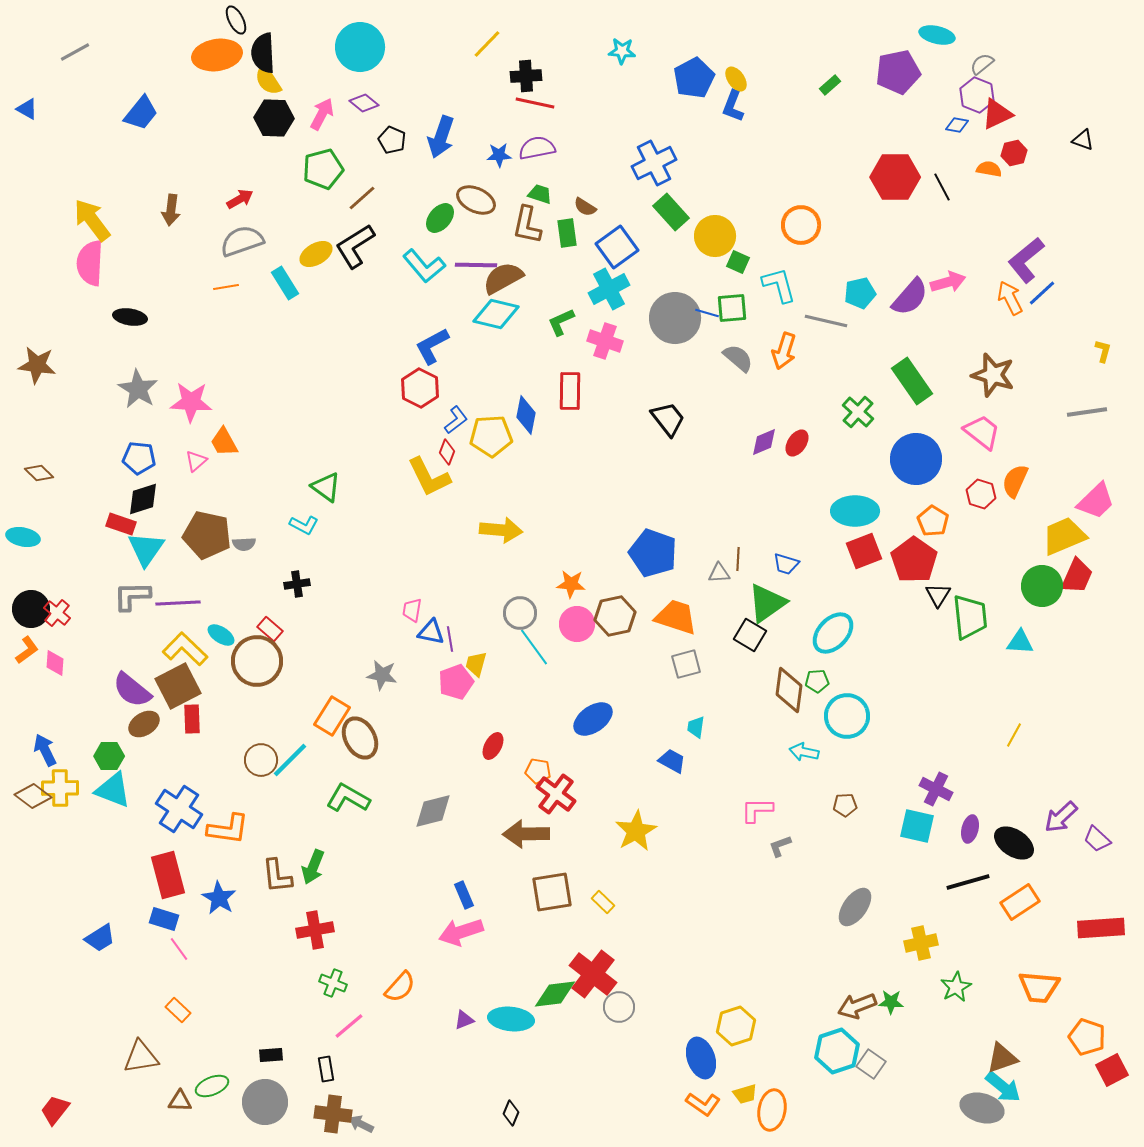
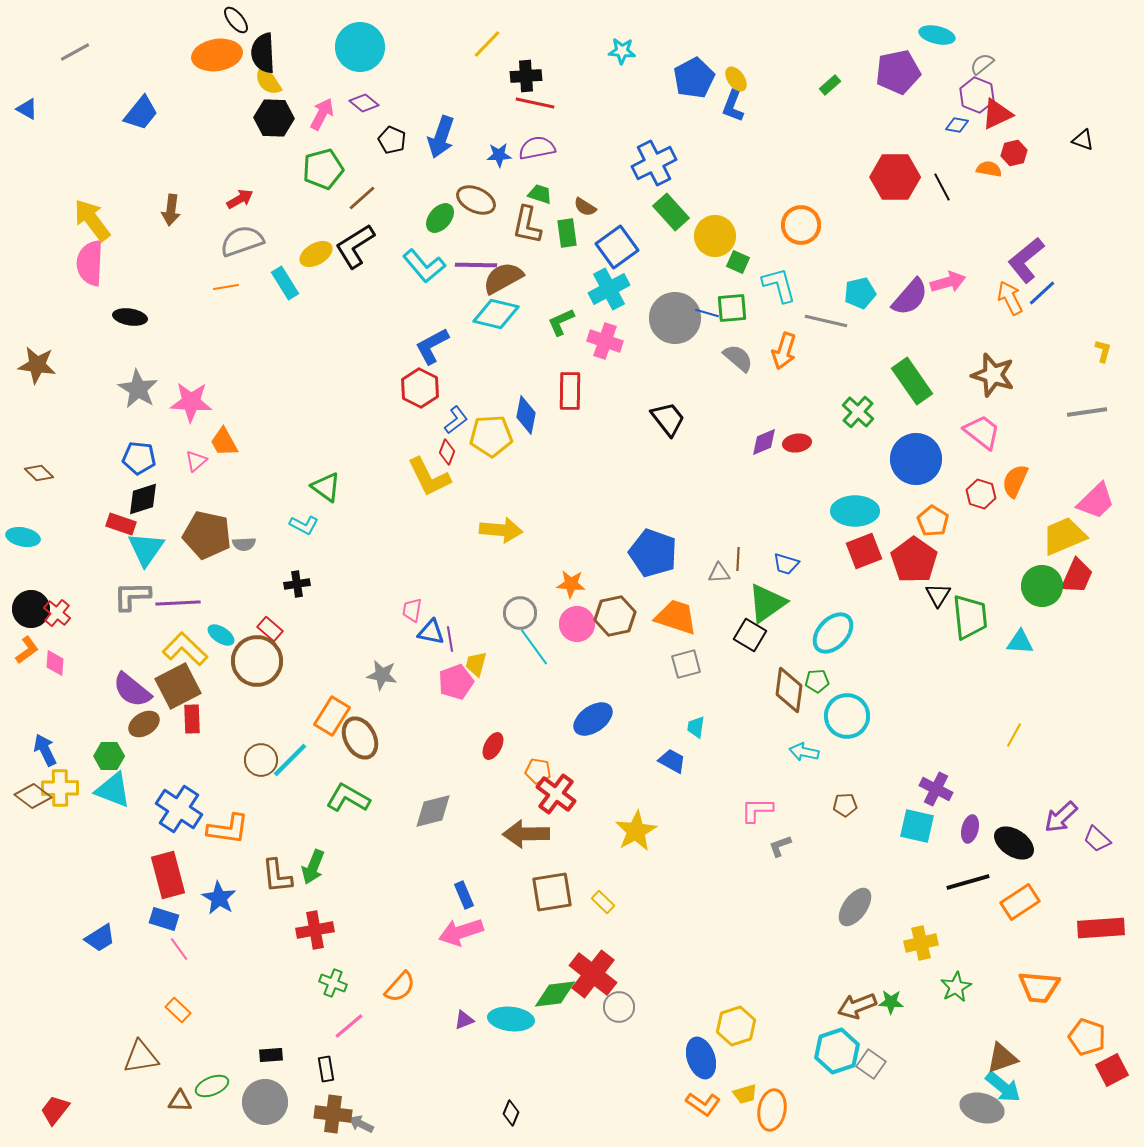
black ellipse at (236, 20): rotated 12 degrees counterclockwise
red ellipse at (797, 443): rotated 48 degrees clockwise
